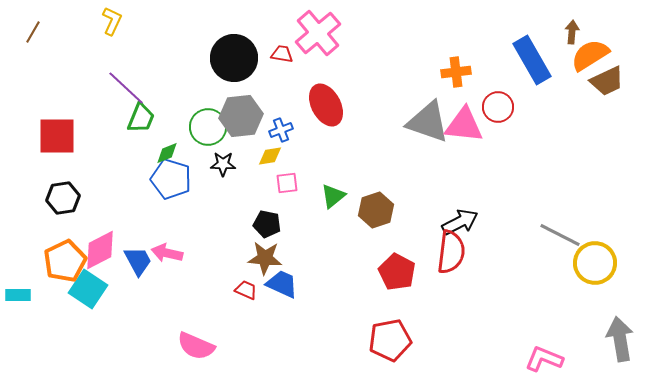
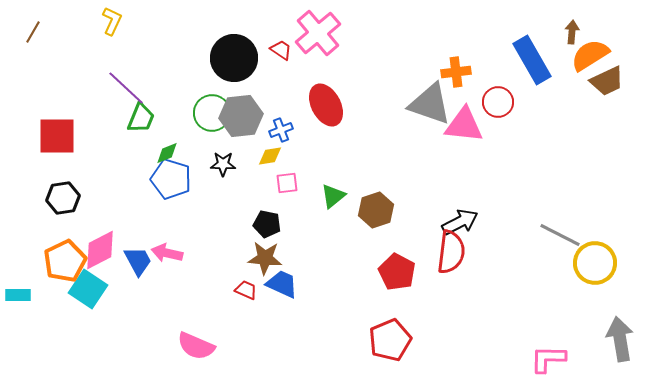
red trapezoid at (282, 54): moved 1 px left, 4 px up; rotated 25 degrees clockwise
red circle at (498, 107): moved 5 px up
gray triangle at (428, 122): moved 2 px right, 18 px up
green circle at (208, 127): moved 4 px right, 14 px up
red pentagon at (390, 340): rotated 12 degrees counterclockwise
pink L-shape at (544, 359): moved 4 px right; rotated 21 degrees counterclockwise
